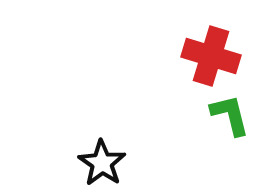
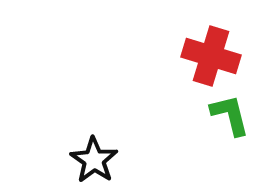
black star: moved 8 px left, 3 px up
